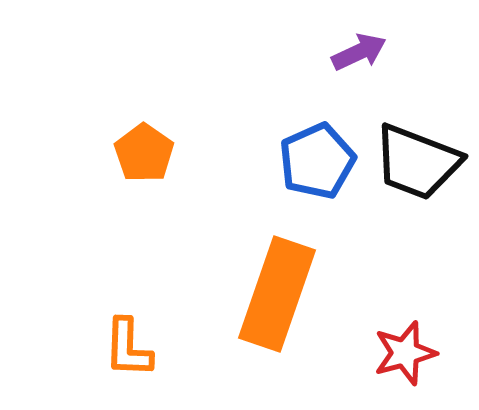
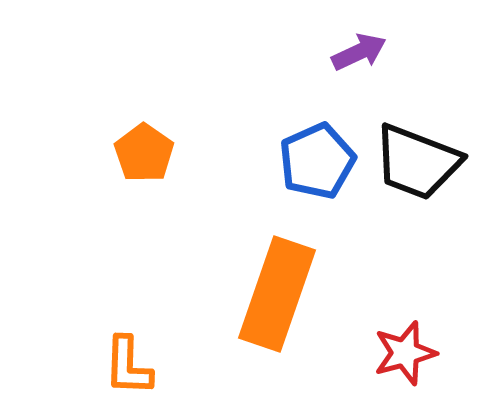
orange L-shape: moved 18 px down
